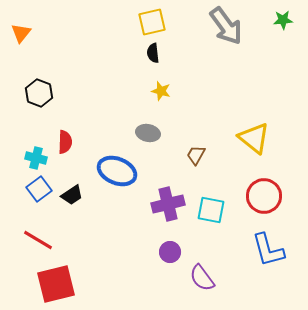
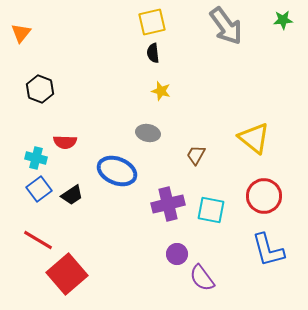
black hexagon: moved 1 px right, 4 px up
red semicircle: rotated 90 degrees clockwise
purple circle: moved 7 px right, 2 px down
red square: moved 11 px right, 10 px up; rotated 27 degrees counterclockwise
